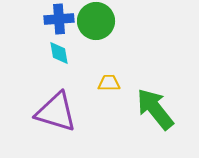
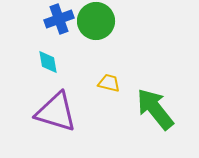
blue cross: rotated 16 degrees counterclockwise
cyan diamond: moved 11 px left, 9 px down
yellow trapezoid: rotated 15 degrees clockwise
